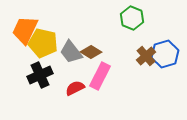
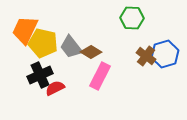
green hexagon: rotated 20 degrees counterclockwise
gray trapezoid: moved 5 px up
brown cross: rotated 12 degrees counterclockwise
red semicircle: moved 20 px left
